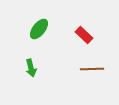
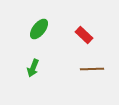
green arrow: moved 2 px right; rotated 36 degrees clockwise
